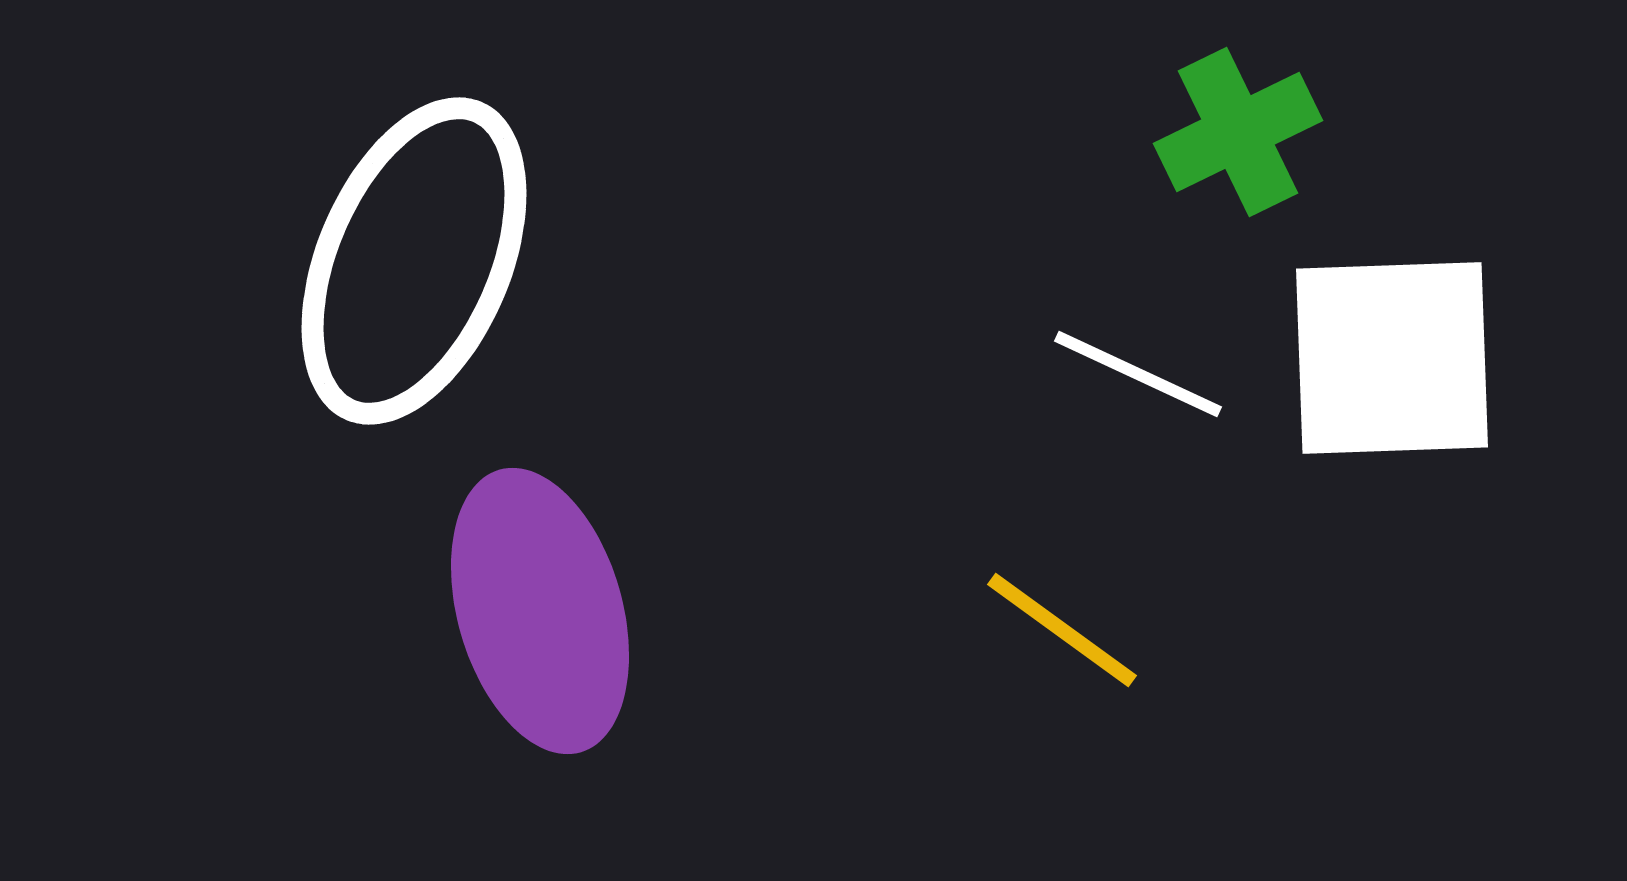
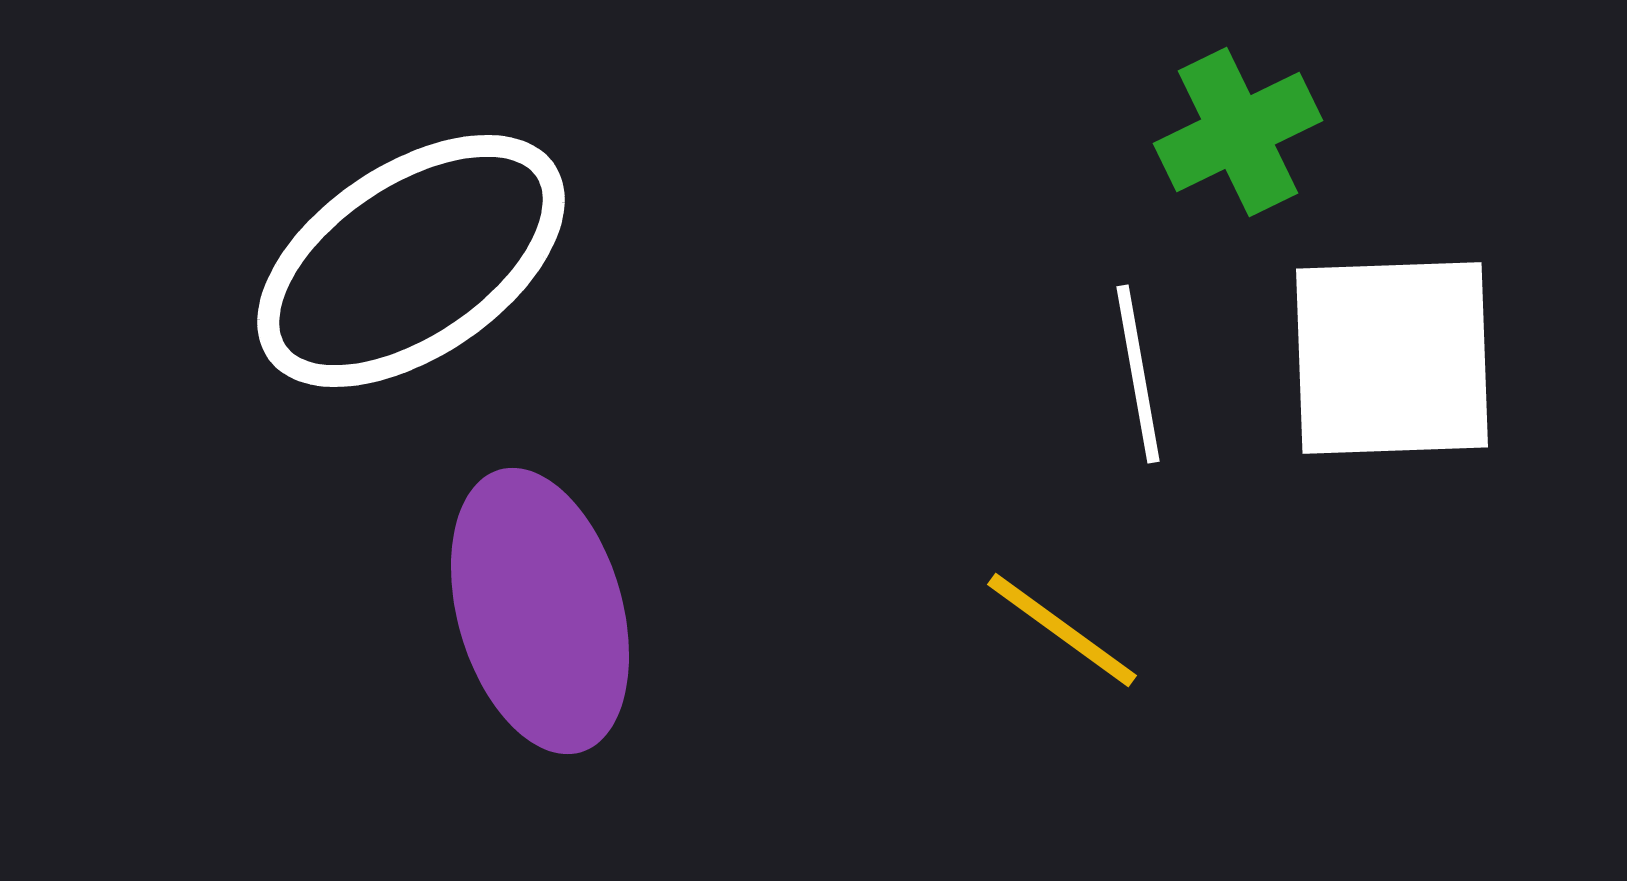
white ellipse: moved 3 px left; rotated 33 degrees clockwise
white line: rotated 55 degrees clockwise
